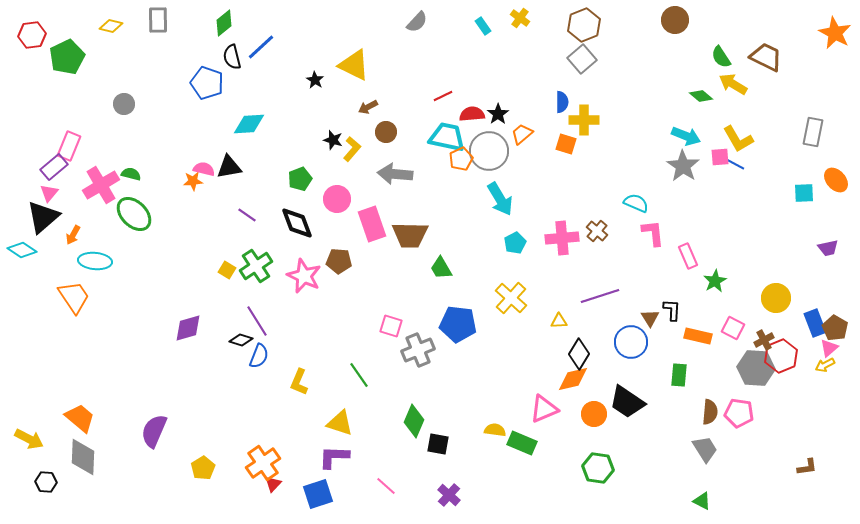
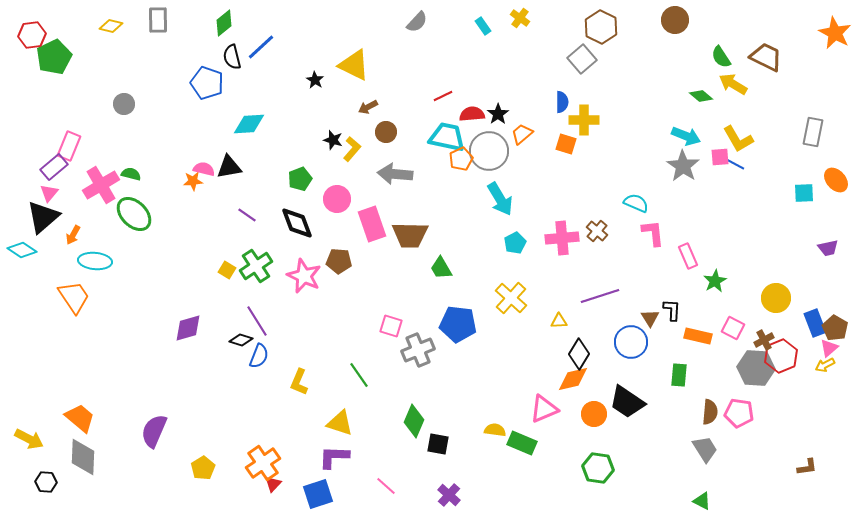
brown hexagon at (584, 25): moved 17 px right, 2 px down; rotated 12 degrees counterclockwise
green pentagon at (67, 57): moved 13 px left
